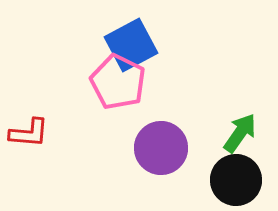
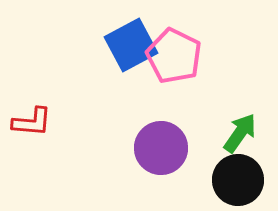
pink pentagon: moved 56 px right, 26 px up
red L-shape: moved 3 px right, 11 px up
black circle: moved 2 px right
